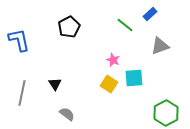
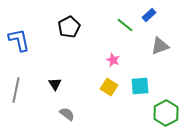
blue rectangle: moved 1 px left, 1 px down
cyan square: moved 6 px right, 8 px down
yellow square: moved 3 px down
gray line: moved 6 px left, 3 px up
